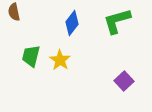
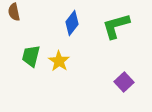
green L-shape: moved 1 px left, 5 px down
yellow star: moved 1 px left, 1 px down
purple square: moved 1 px down
